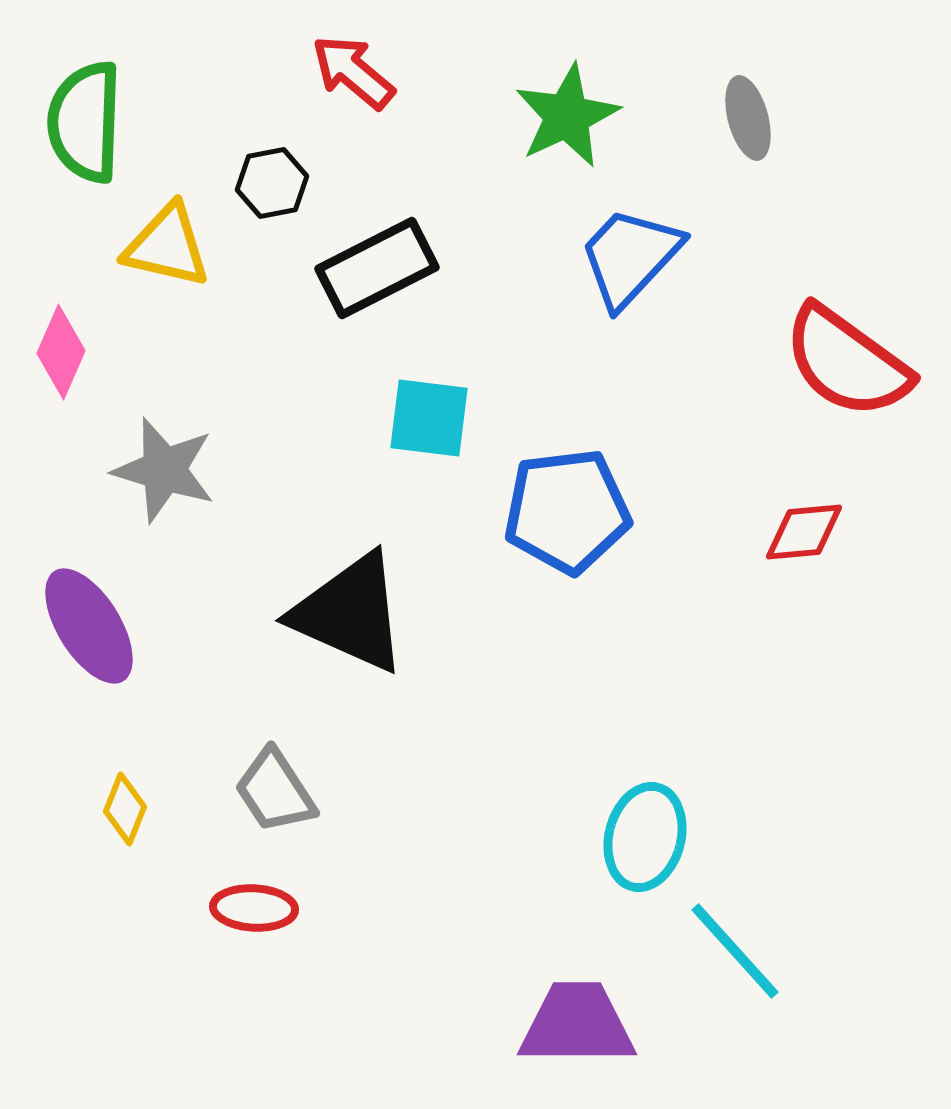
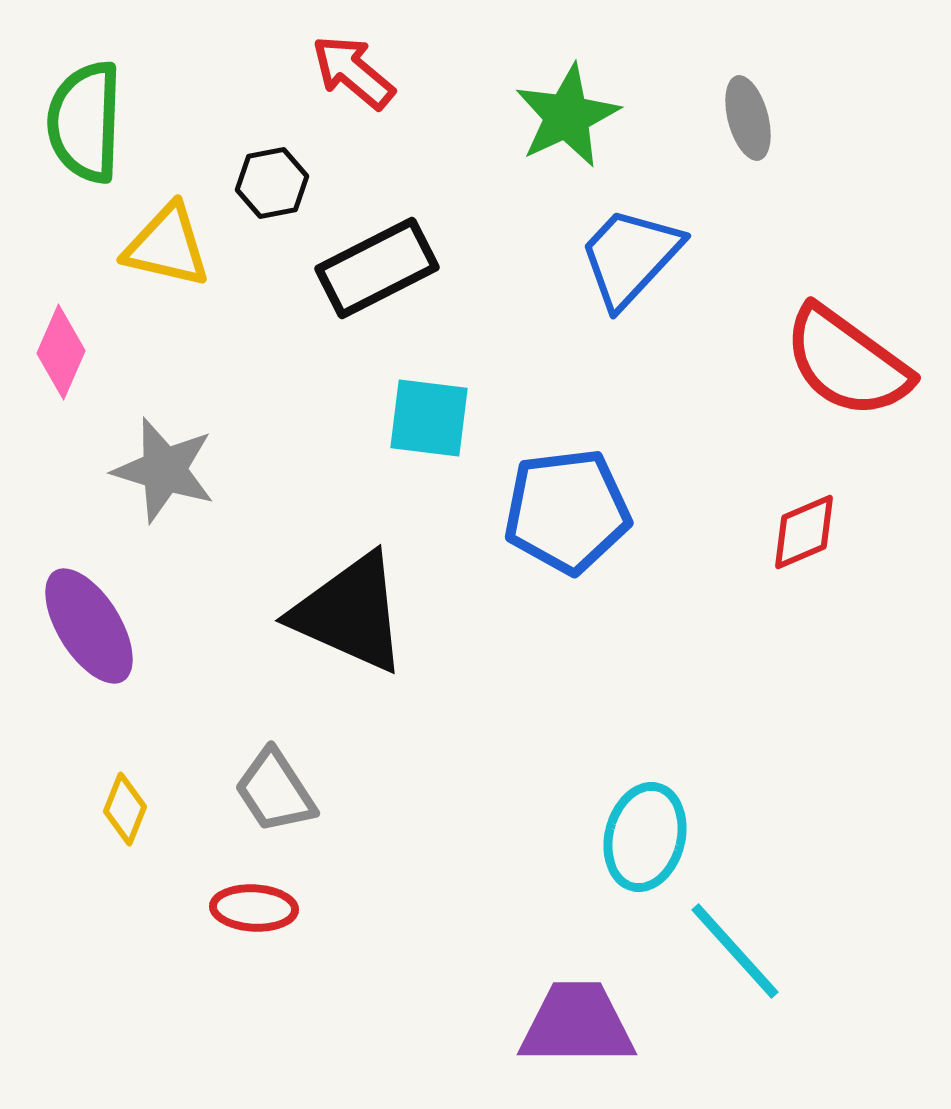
red diamond: rotated 18 degrees counterclockwise
